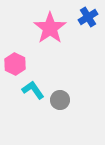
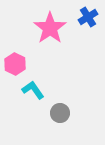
gray circle: moved 13 px down
